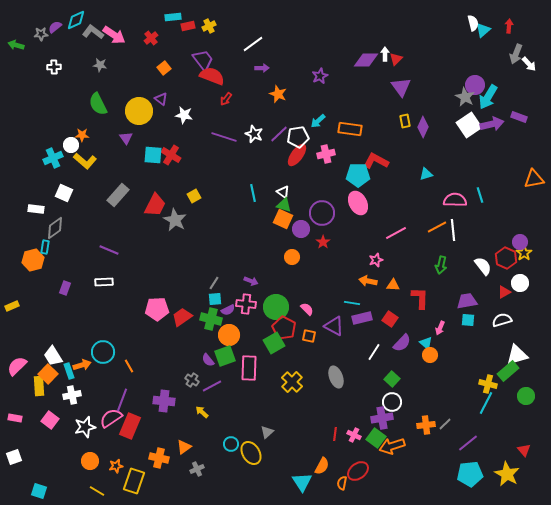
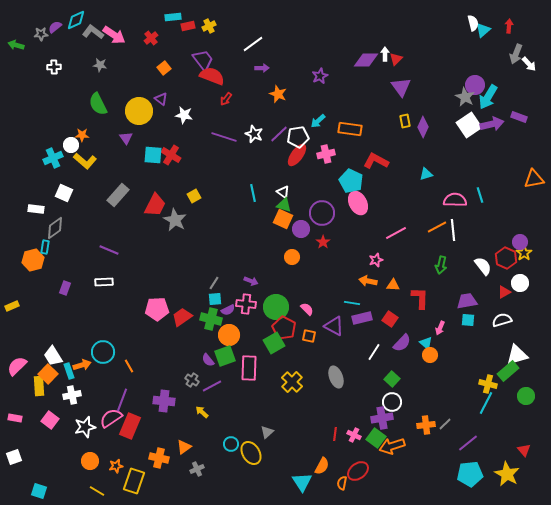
cyan pentagon at (358, 175): moved 7 px left, 6 px down; rotated 25 degrees clockwise
